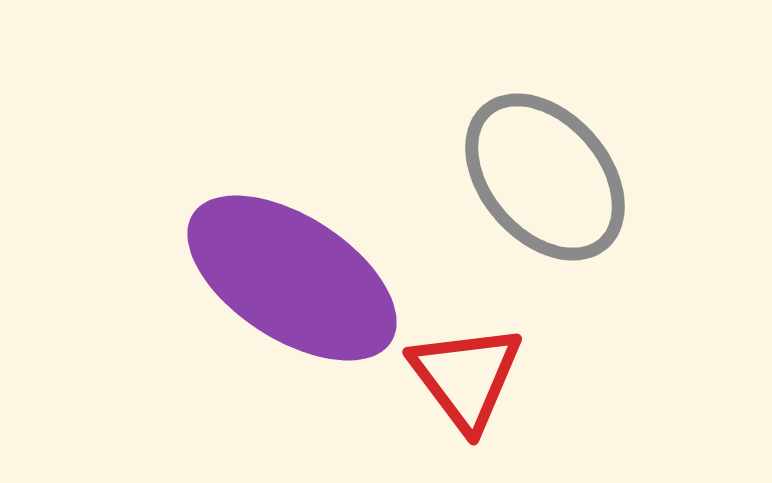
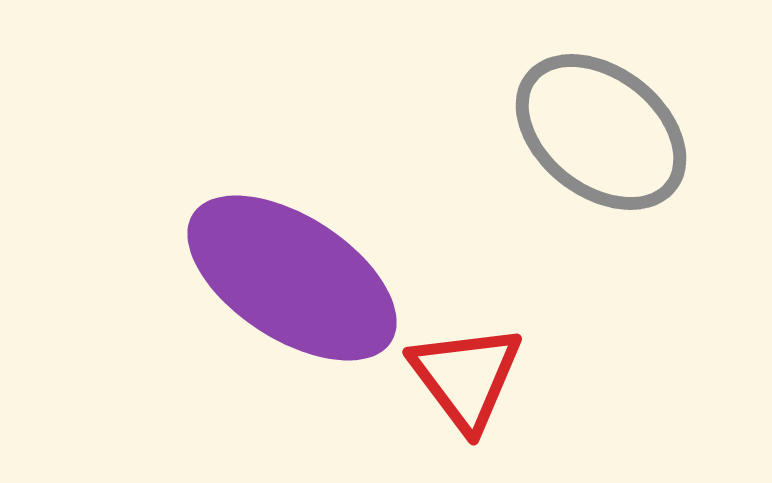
gray ellipse: moved 56 px right, 45 px up; rotated 11 degrees counterclockwise
